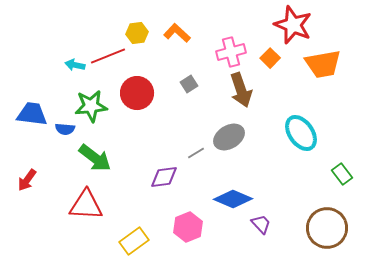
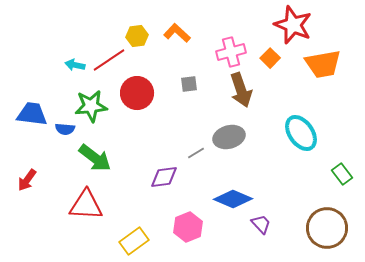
yellow hexagon: moved 3 px down
red line: moved 1 px right, 4 px down; rotated 12 degrees counterclockwise
gray square: rotated 24 degrees clockwise
gray ellipse: rotated 16 degrees clockwise
